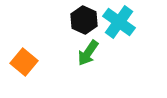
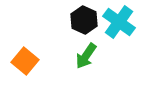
green arrow: moved 2 px left, 3 px down
orange square: moved 1 px right, 1 px up
